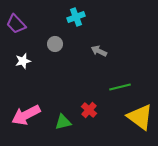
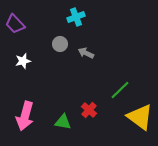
purple trapezoid: moved 1 px left
gray circle: moved 5 px right
gray arrow: moved 13 px left, 2 px down
green line: moved 3 px down; rotated 30 degrees counterclockwise
pink arrow: moved 1 px left, 1 px down; rotated 48 degrees counterclockwise
green triangle: rotated 24 degrees clockwise
